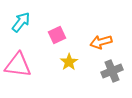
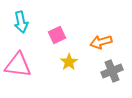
cyan arrow: rotated 130 degrees clockwise
